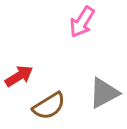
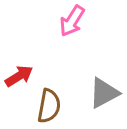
pink arrow: moved 10 px left, 1 px up
brown semicircle: rotated 48 degrees counterclockwise
